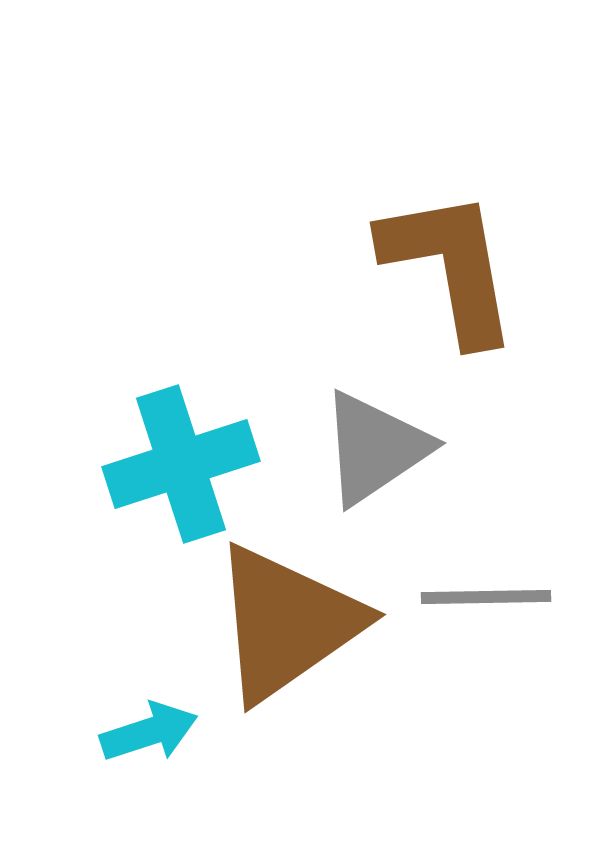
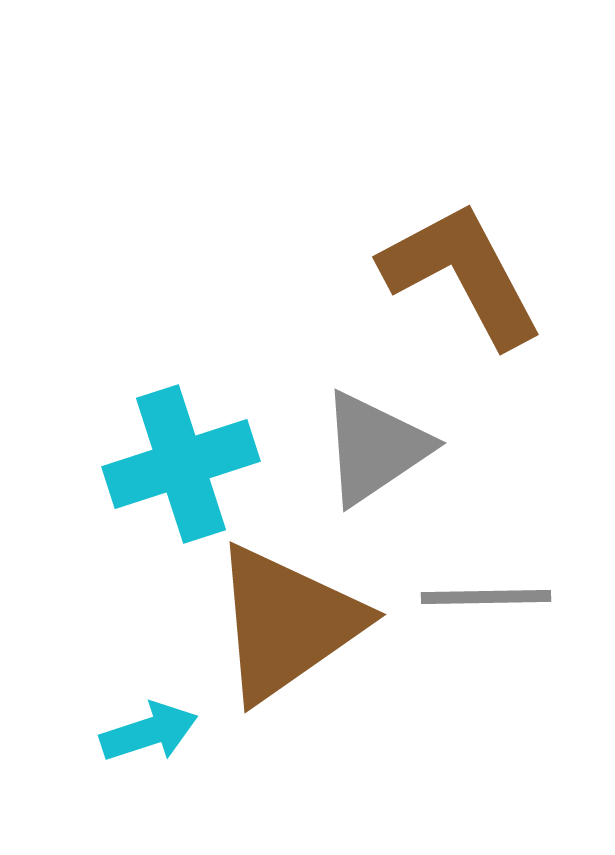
brown L-shape: moved 12 px right, 8 px down; rotated 18 degrees counterclockwise
